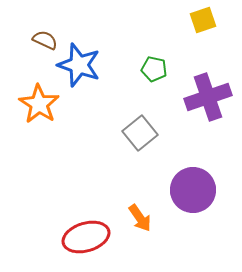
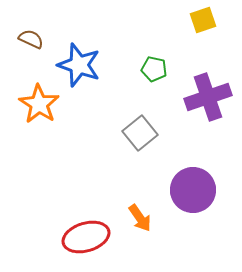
brown semicircle: moved 14 px left, 1 px up
